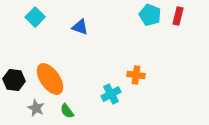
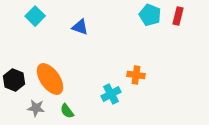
cyan square: moved 1 px up
black hexagon: rotated 15 degrees clockwise
gray star: rotated 18 degrees counterclockwise
